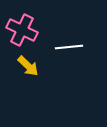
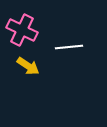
yellow arrow: rotated 10 degrees counterclockwise
